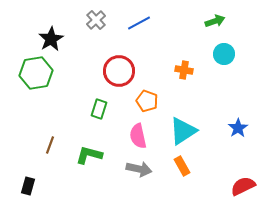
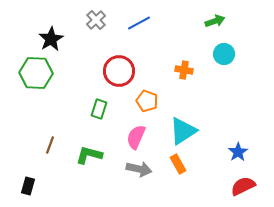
green hexagon: rotated 12 degrees clockwise
blue star: moved 24 px down
pink semicircle: moved 2 px left, 1 px down; rotated 35 degrees clockwise
orange rectangle: moved 4 px left, 2 px up
